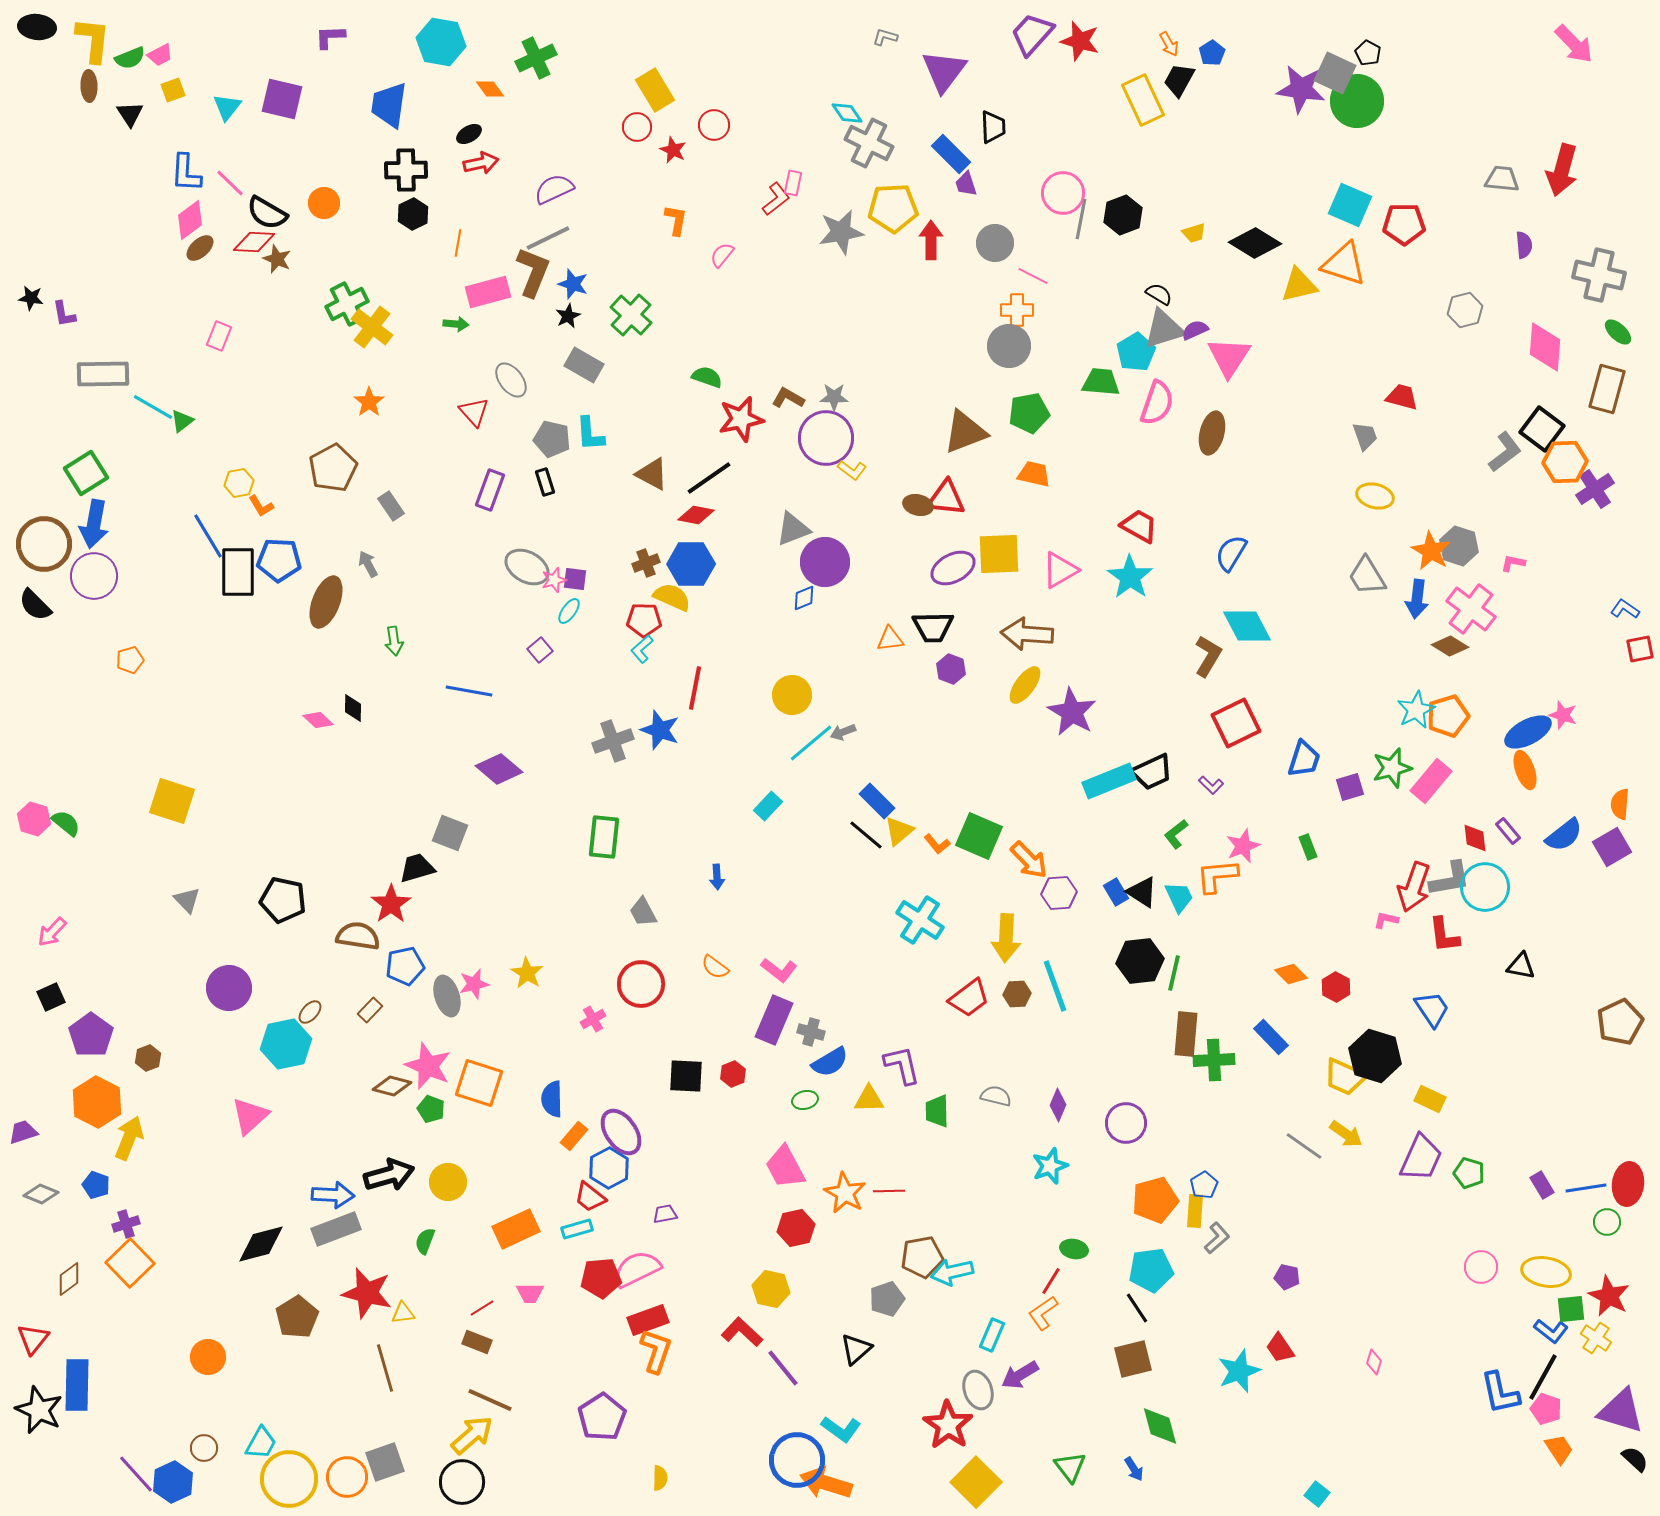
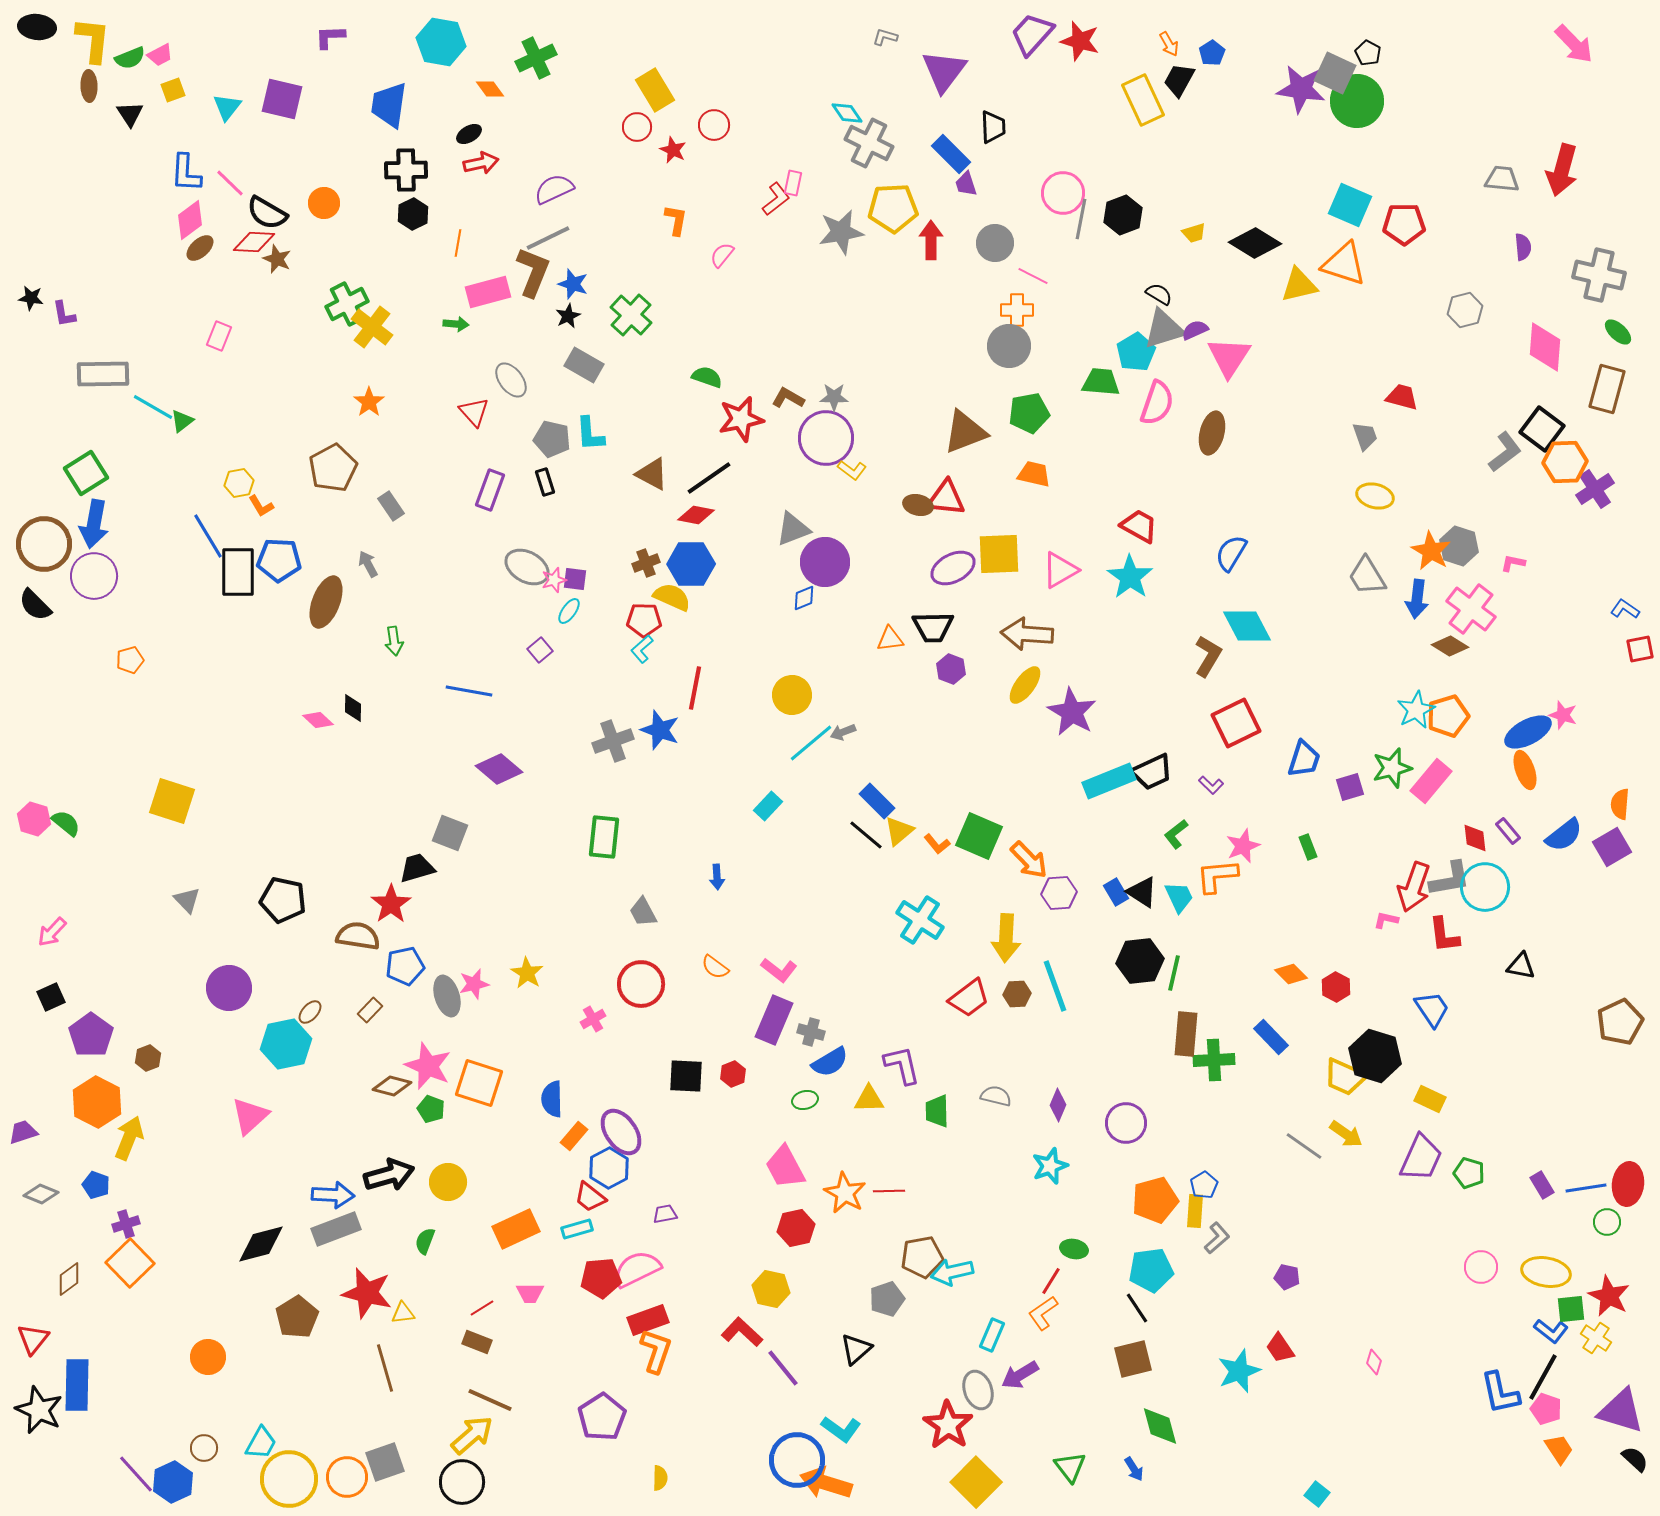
purple semicircle at (1524, 245): moved 1 px left, 2 px down
